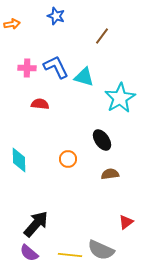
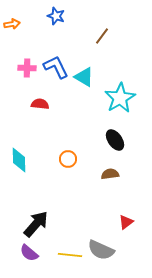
cyan triangle: rotated 15 degrees clockwise
black ellipse: moved 13 px right
